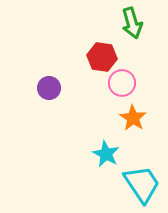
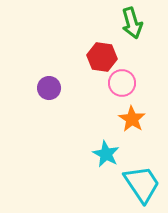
orange star: moved 1 px left, 1 px down
